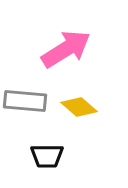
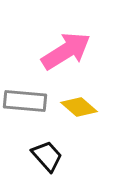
pink arrow: moved 2 px down
black trapezoid: rotated 132 degrees counterclockwise
